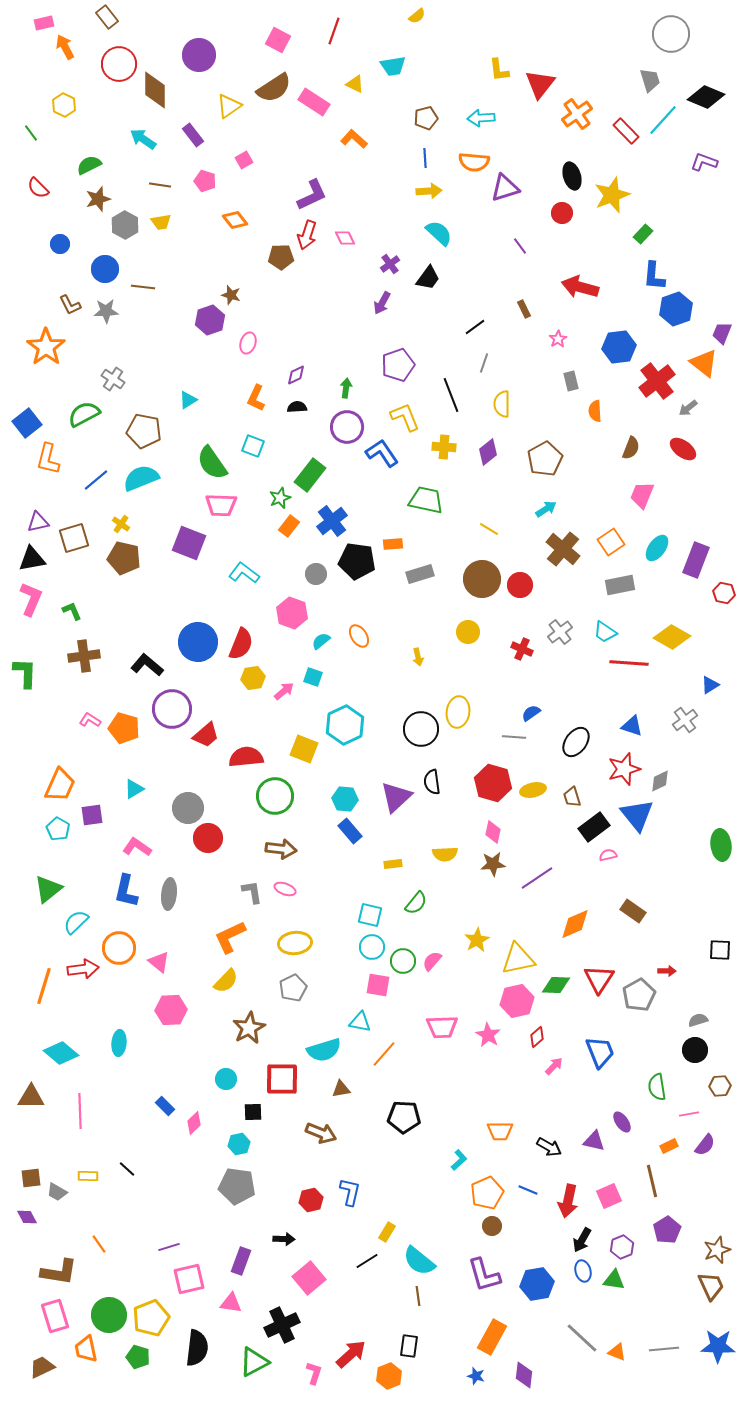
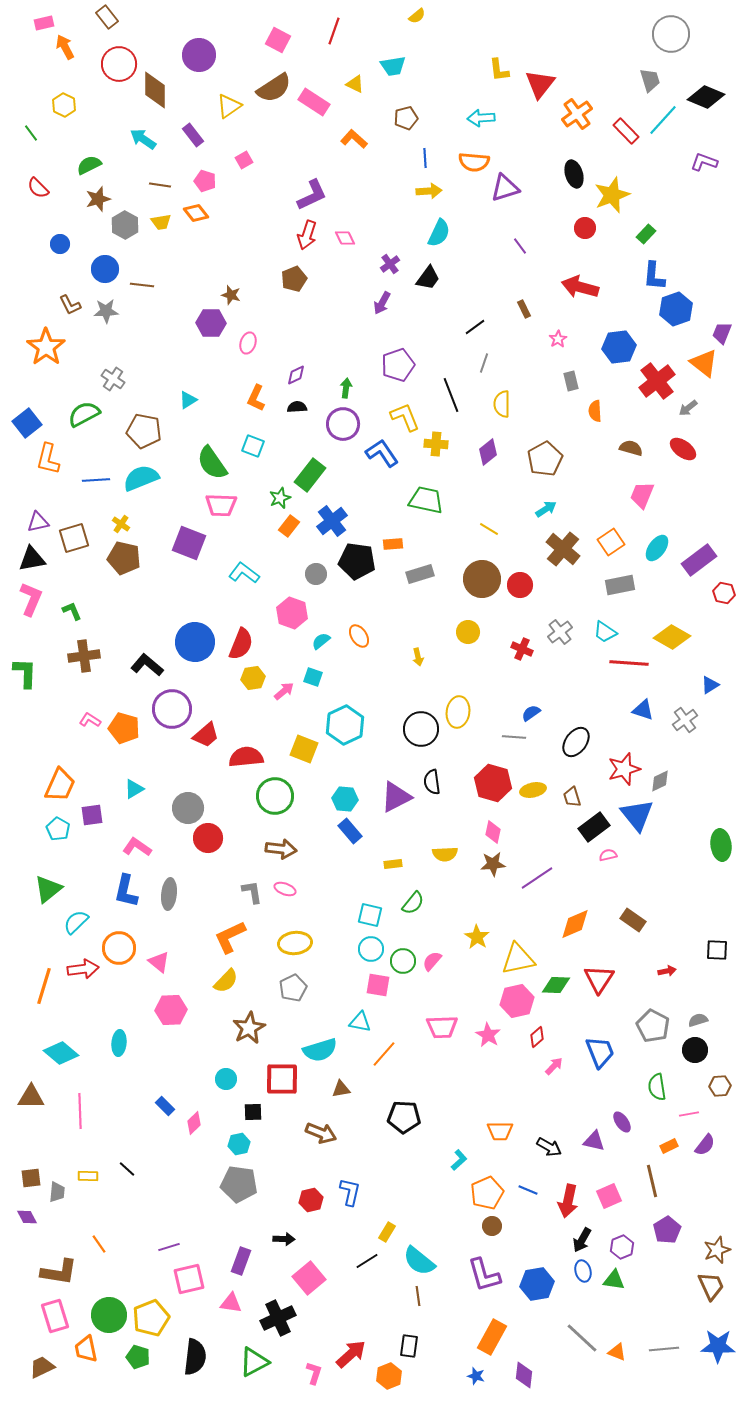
brown pentagon at (426, 118): moved 20 px left
black ellipse at (572, 176): moved 2 px right, 2 px up
red circle at (562, 213): moved 23 px right, 15 px down
orange diamond at (235, 220): moved 39 px left, 7 px up
cyan semicircle at (439, 233): rotated 72 degrees clockwise
green rectangle at (643, 234): moved 3 px right
brown pentagon at (281, 257): moved 13 px right, 22 px down; rotated 20 degrees counterclockwise
brown line at (143, 287): moved 1 px left, 2 px up
purple hexagon at (210, 320): moved 1 px right, 3 px down; rotated 20 degrees clockwise
purple circle at (347, 427): moved 4 px left, 3 px up
yellow cross at (444, 447): moved 8 px left, 3 px up
brown semicircle at (631, 448): rotated 95 degrees counterclockwise
blue line at (96, 480): rotated 36 degrees clockwise
purple rectangle at (696, 560): moved 3 px right; rotated 32 degrees clockwise
blue circle at (198, 642): moved 3 px left
blue triangle at (632, 726): moved 11 px right, 16 px up
purple triangle at (396, 797): rotated 16 degrees clockwise
green semicircle at (416, 903): moved 3 px left
brown rectangle at (633, 911): moved 9 px down
yellow star at (477, 940): moved 3 px up; rotated 10 degrees counterclockwise
cyan circle at (372, 947): moved 1 px left, 2 px down
black square at (720, 950): moved 3 px left
red arrow at (667, 971): rotated 12 degrees counterclockwise
gray pentagon at (639, 995): moved 14 px right, 31 px down; rotated 16 degrees counterclockwise
cyan semicircle at (324, 1050): moved 4 px left
gray pentagon at (237, 1186): moved 2 px right, 2 px up
gray trapezoid at (57, 1192): rotated 115 degrees counterclockwise
black cross at (282, 1325): moved 4 px left, 7 px up
black semicircle at (197, 1348): moved 2 px left, 9 px down
